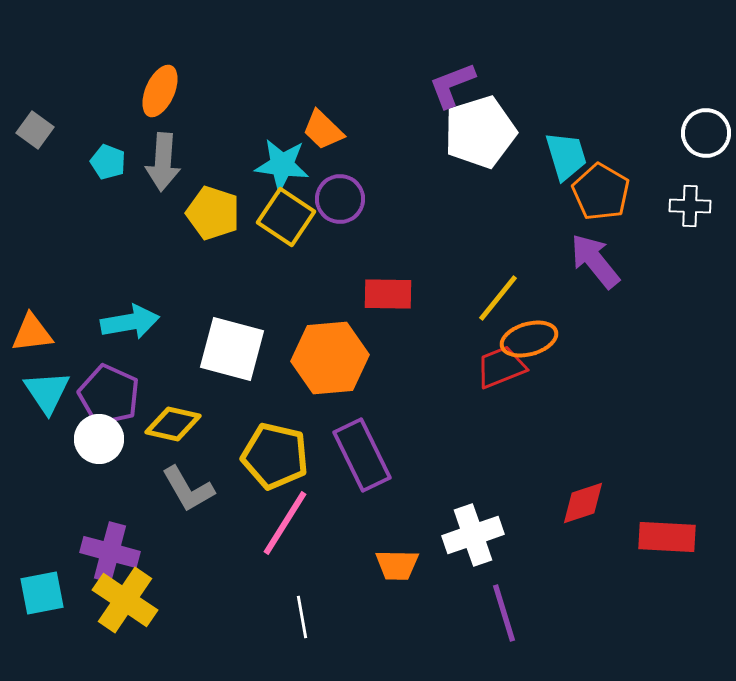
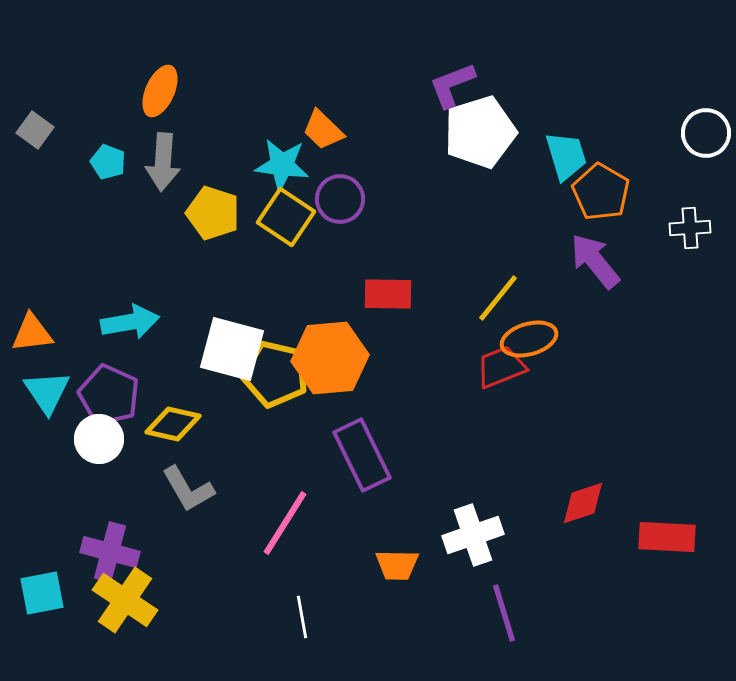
white cross at (690, 206): moved 22 px down; rotated 6 degrees counterclockwise
yellow pentagon at (275, 456): moved 82 px up
